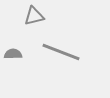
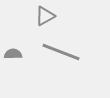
gray triangle: moved 11 px right; rotated 15 degrees counterclockwise
